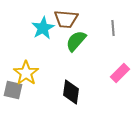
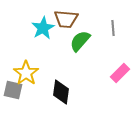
green semicircle: moved 4 px right
black diamond: moved 10 px left
